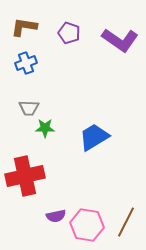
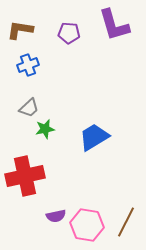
brown L-shape: moved 4 px left, 3 px down
purple pentagon: rotated 15 degrees counterclockwise
purple L-shape: moved 6 px left, 15 px up; rotated 39 degrees clockwise
blue cross: moved 2 px right, 2 px down
gray trapezoid: rotated 45 degrees counterclockwise
green star: moved 1 px down; rotated 12 degrees counterclockwise
